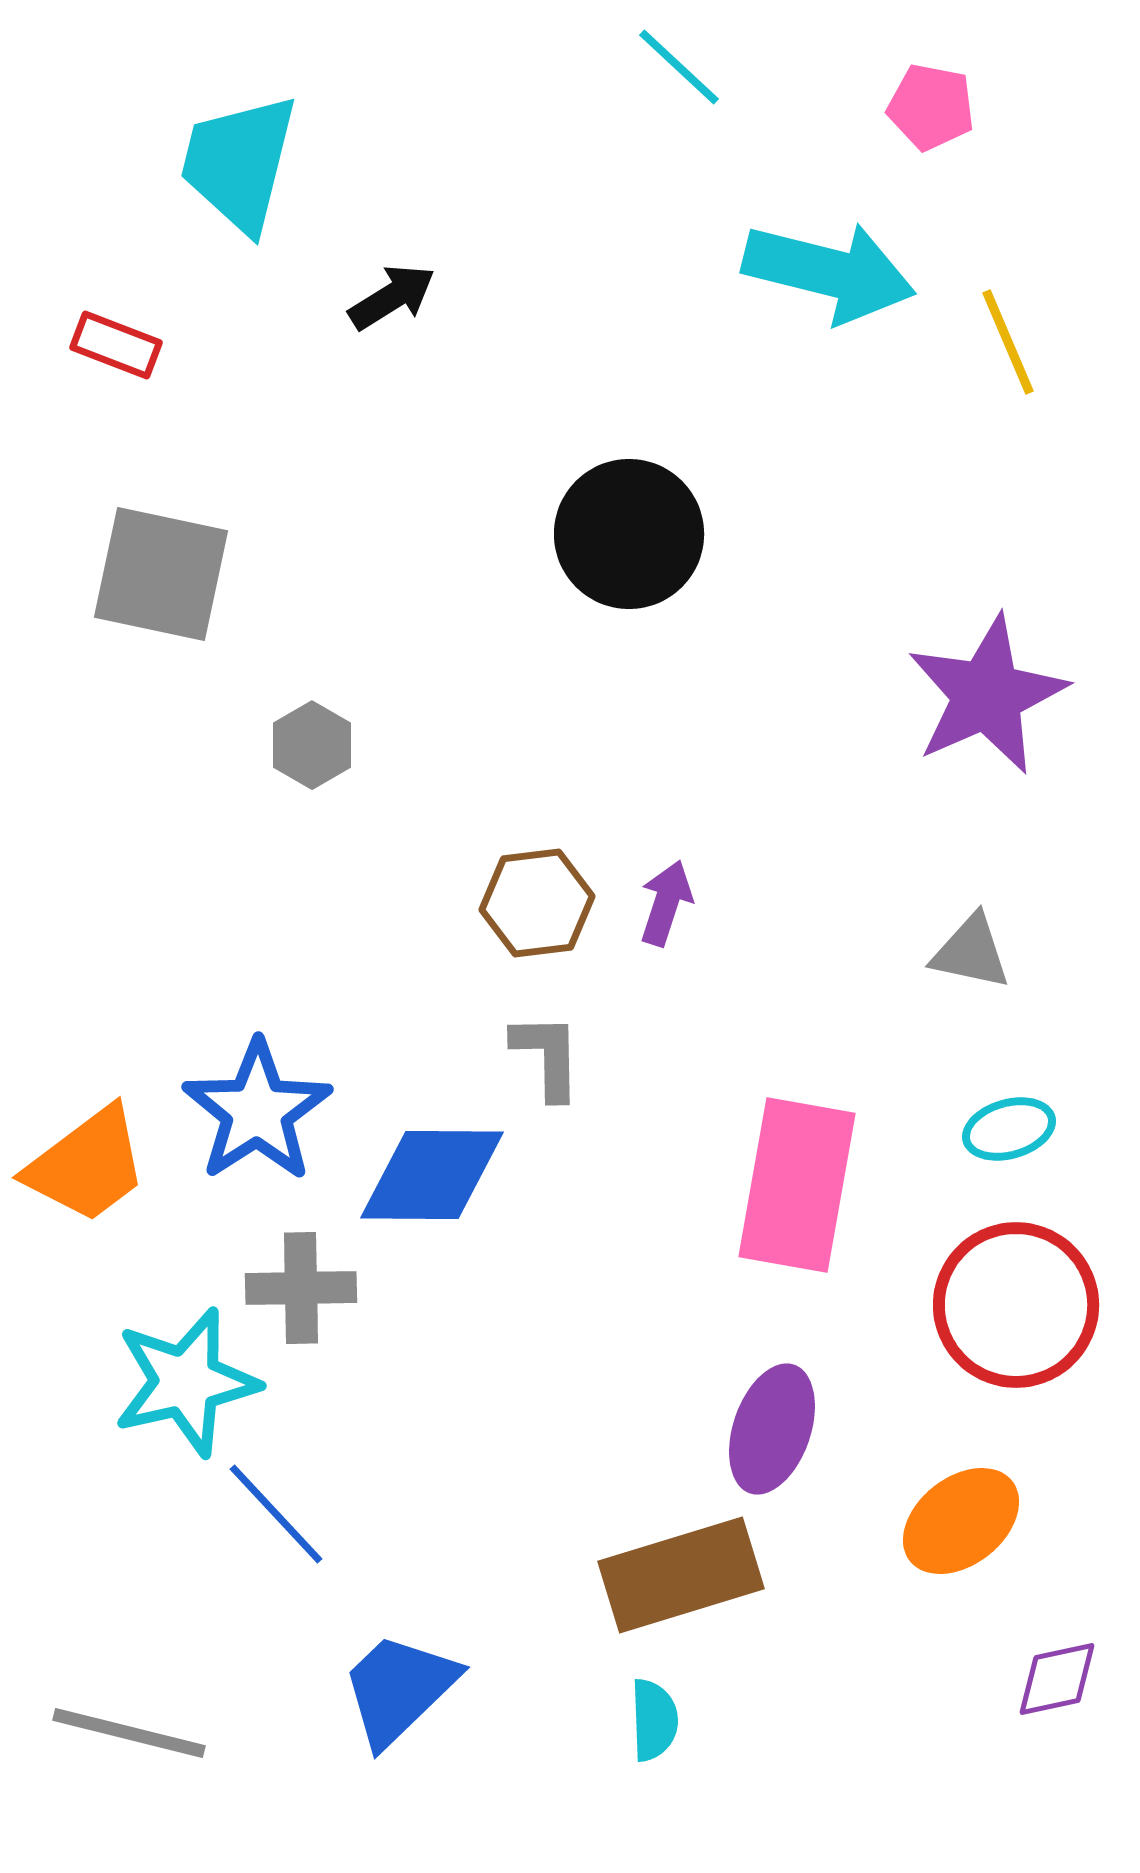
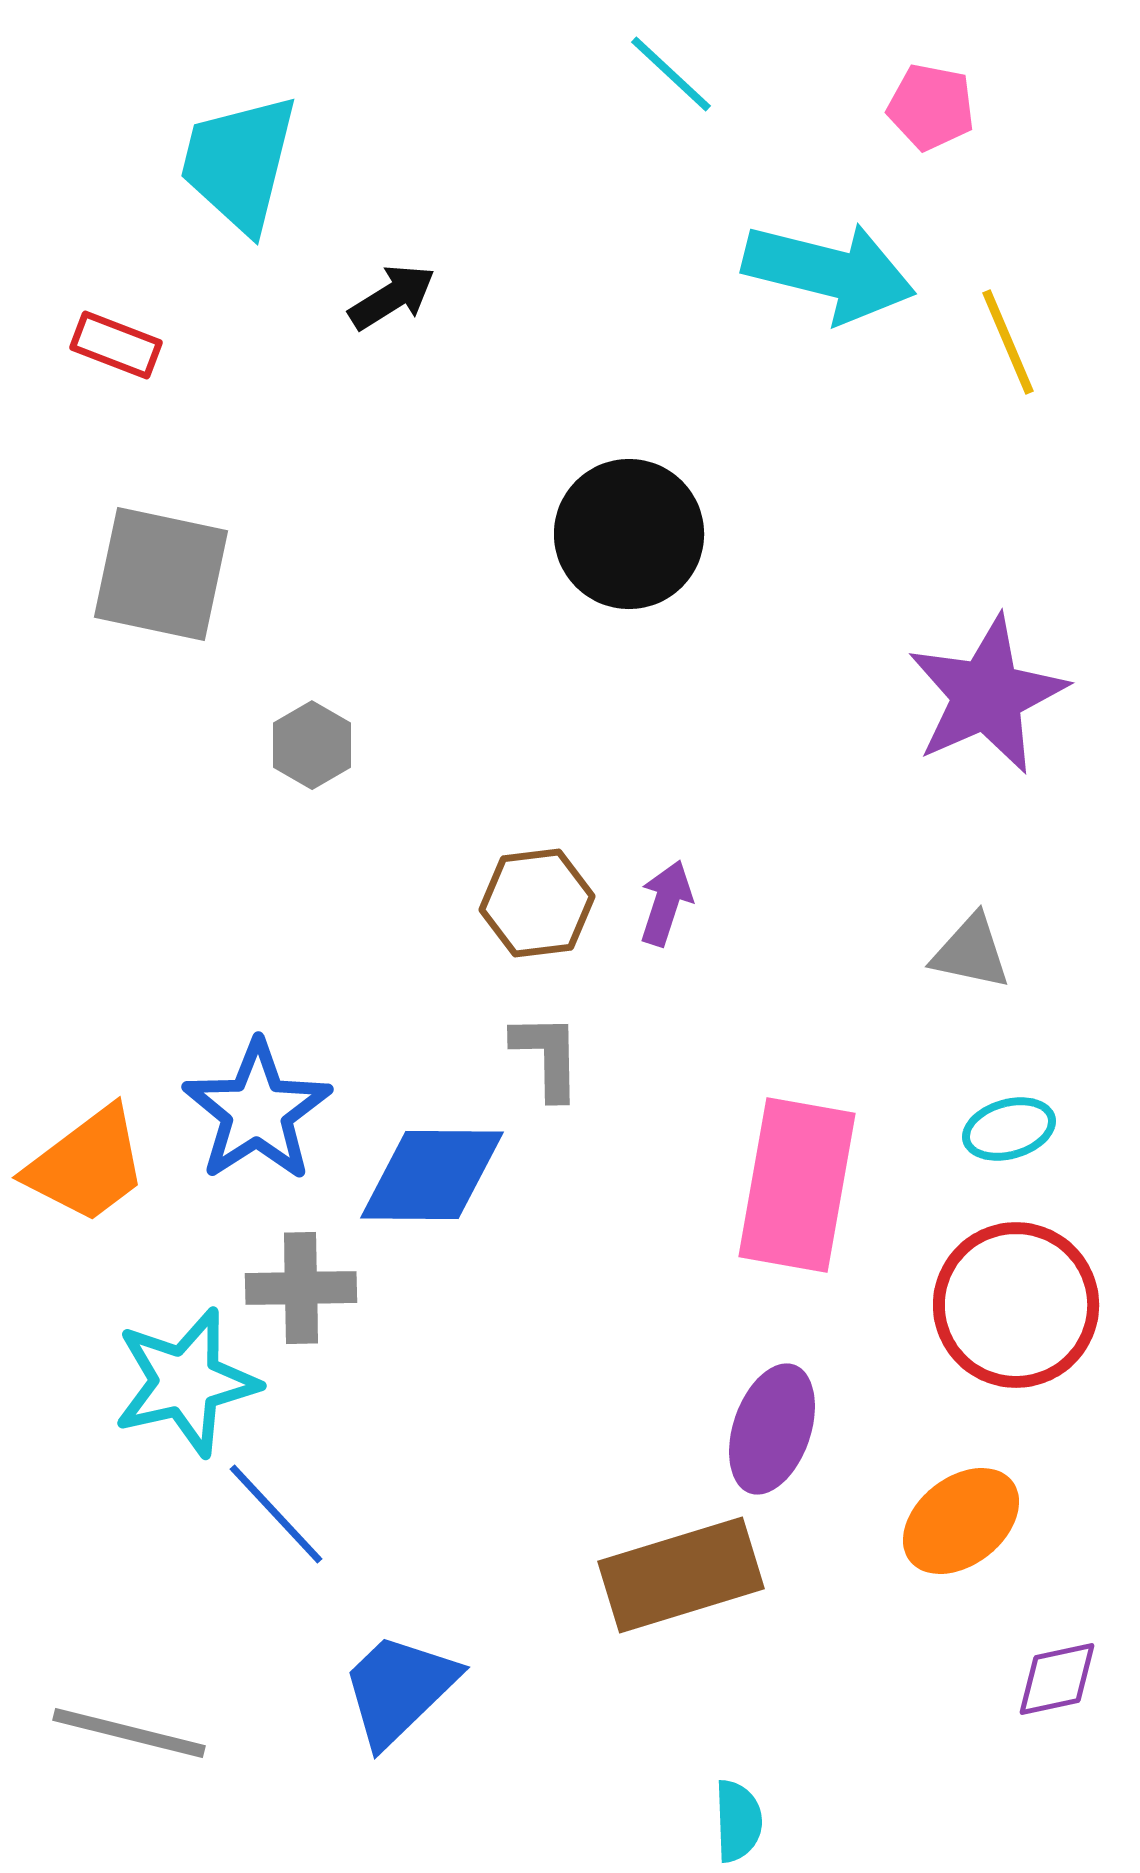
cyan line: moved 8 px left, 7 px down
cyan semicircle: moved 84 px right, 101 px down
